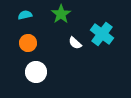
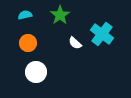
green star: moved 1 px left, 1 px down
